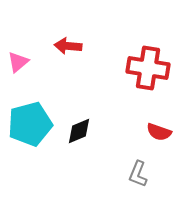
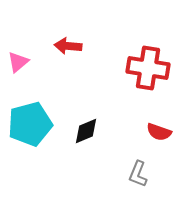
black diamond: moved 7 px right
